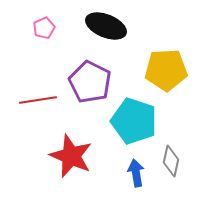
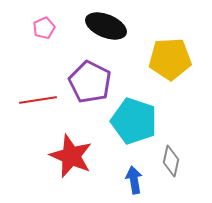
yellow pentagon: moved 4 px right, 11 px up
blue arrow: moved 2 px left, 7 px down
